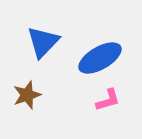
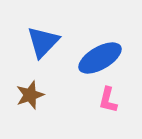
brown star: moved 3 px right
pink L-shape: rotated 120 degrees clockwise
